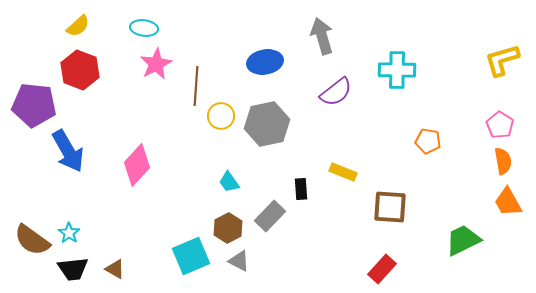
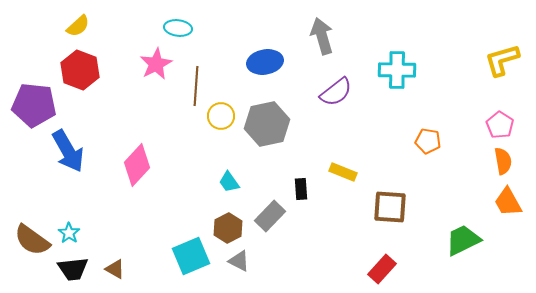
cyan ellipse: moved 34 px right
